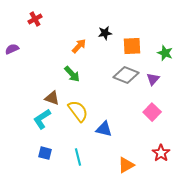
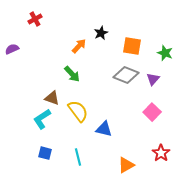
black star: moved 4 px left; rotated 16 degrees counterclockwise
orange square: rotated 12 degrees clockwise
